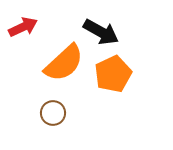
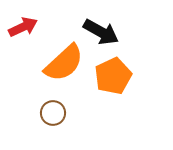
orange pentagon: moved 2 px down
